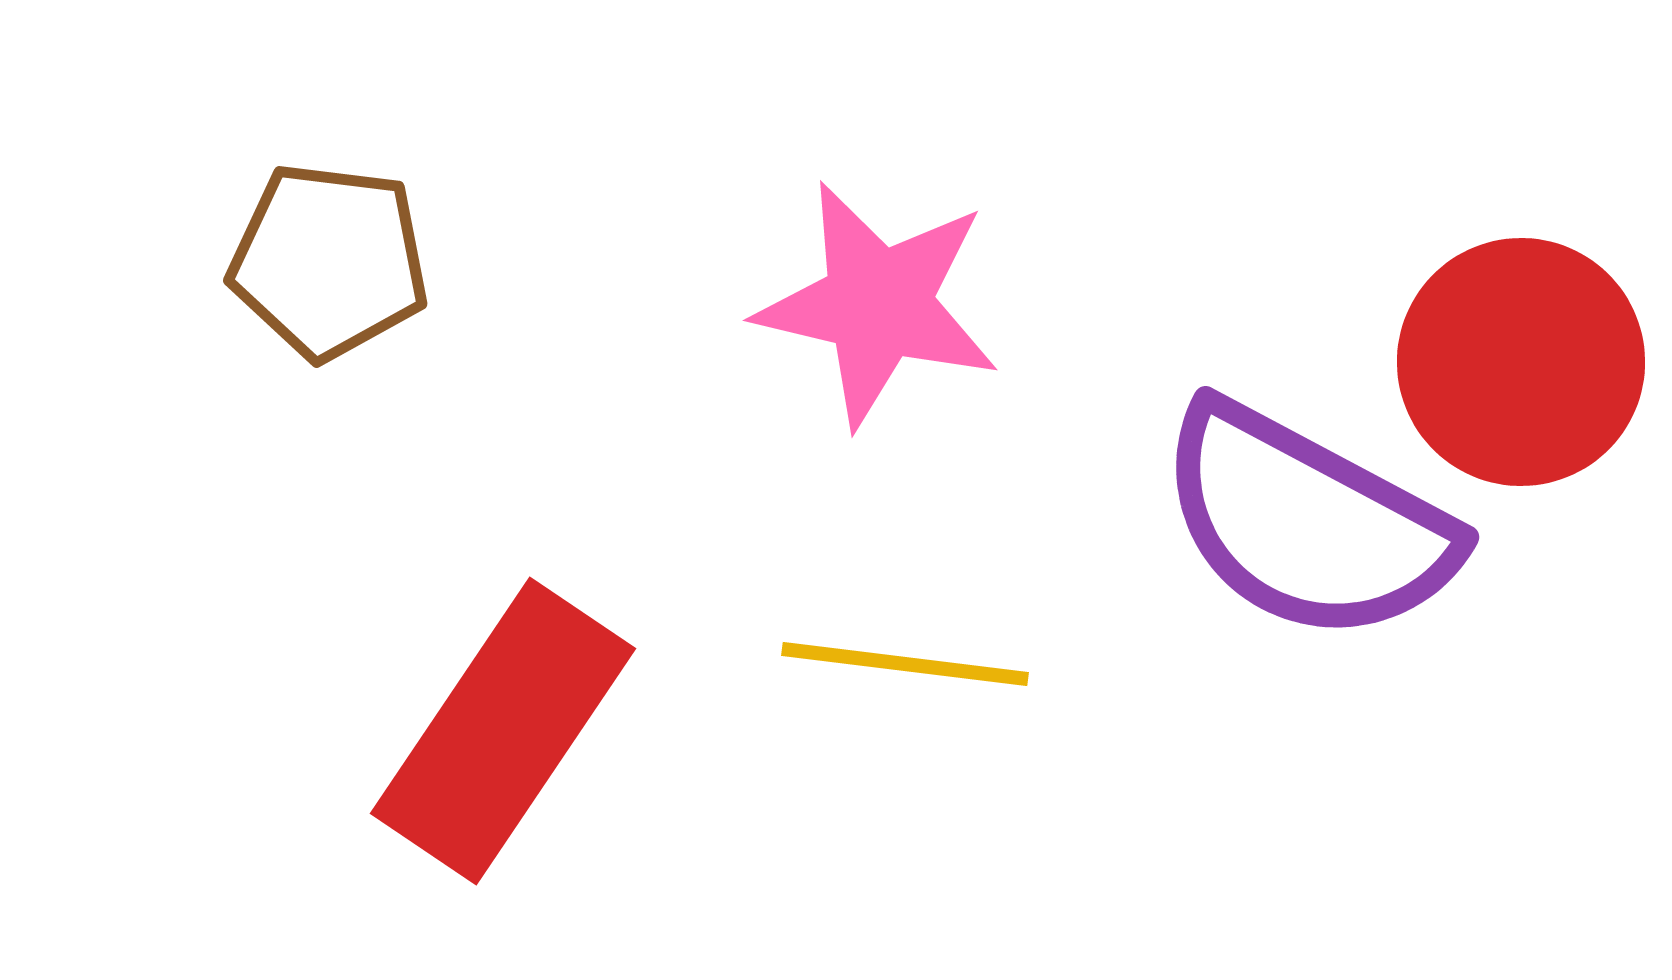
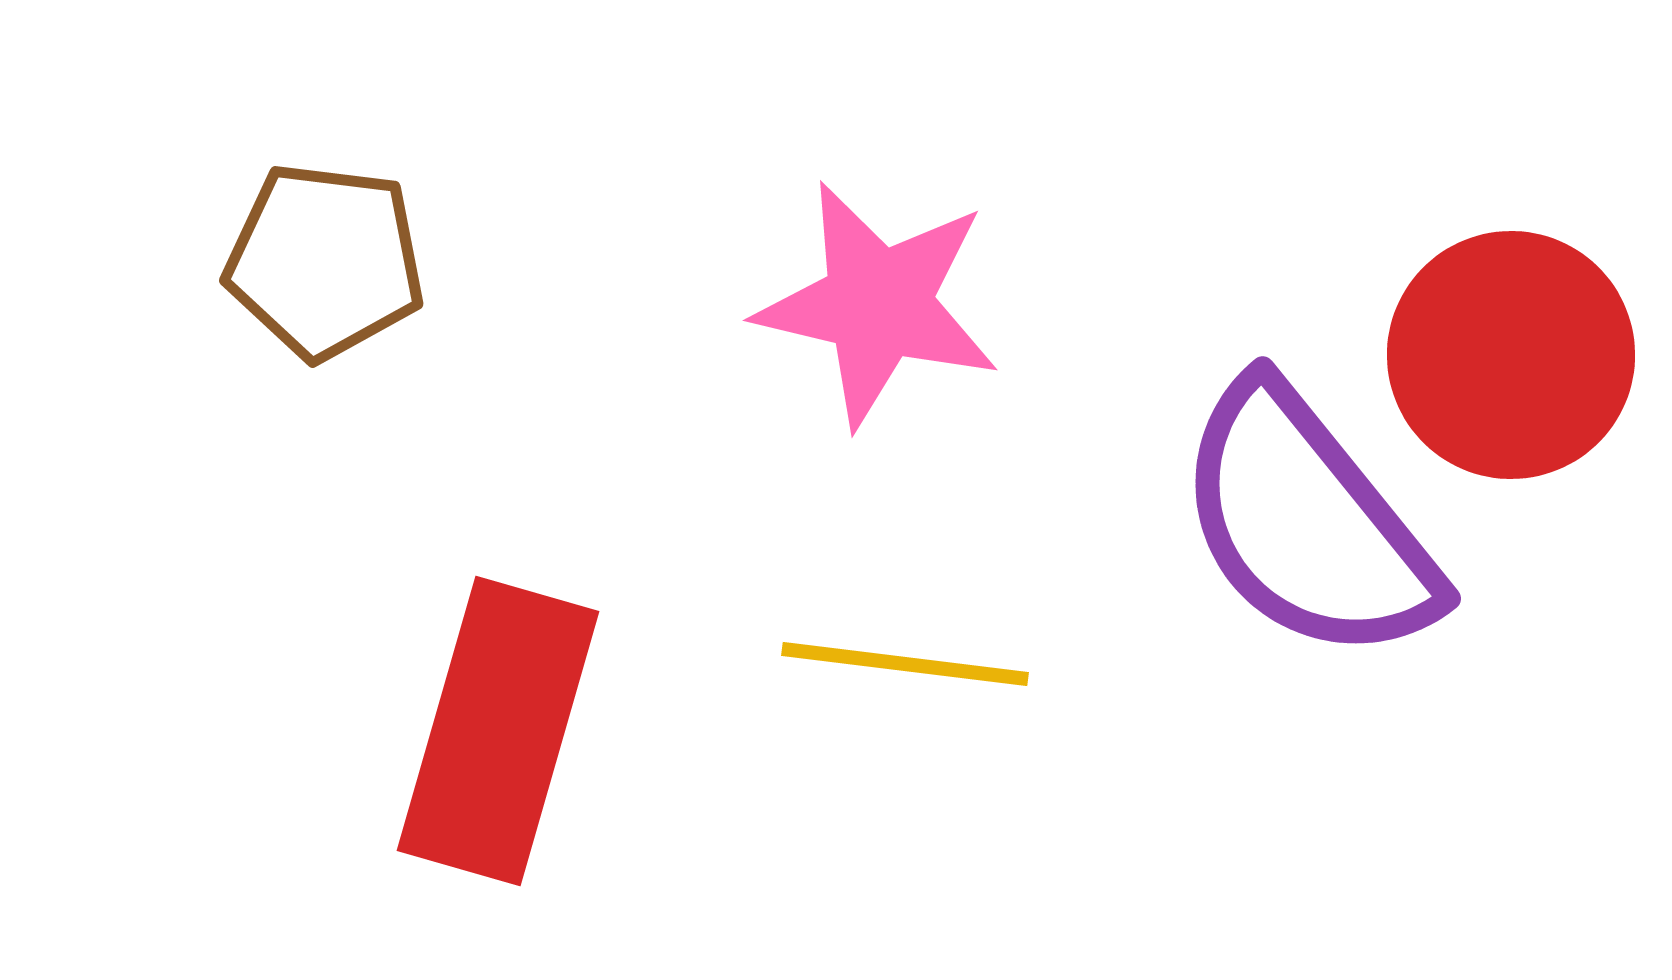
brown pentagon: moved 4 px left
red circle: moved 10 px left, 7 px up
purple semicircle: rotated 23 degrees clockwise
red rectangle: moved 5 px left; rotated 18 degrees counterclockwise
